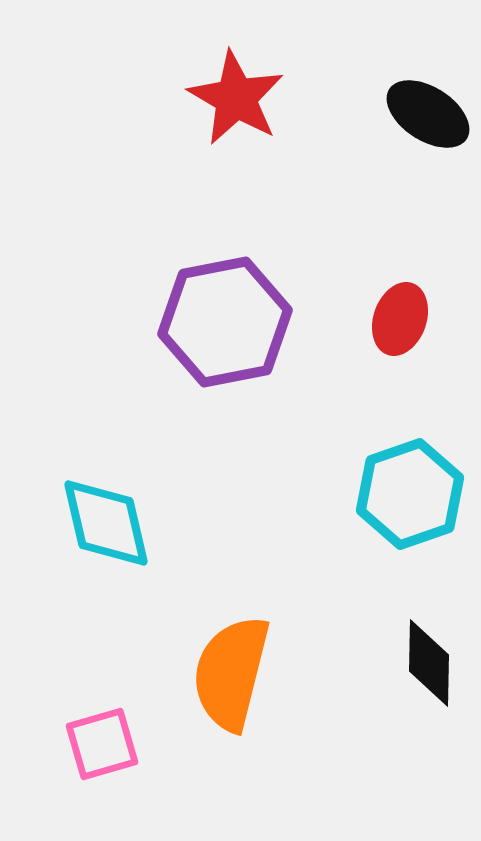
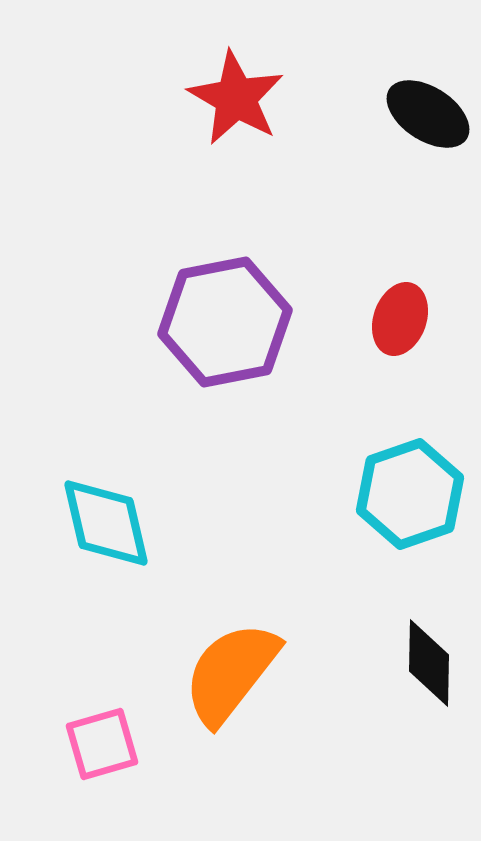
orange semicircle: rotated 24 degrees clockwise
